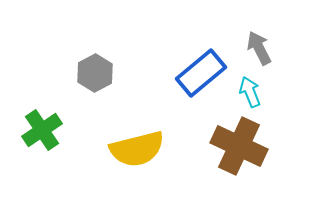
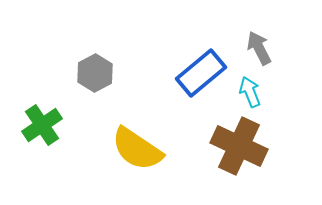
green cross: moved 5 px up
yellow semicircle: rotated 48 degrees clockwise
